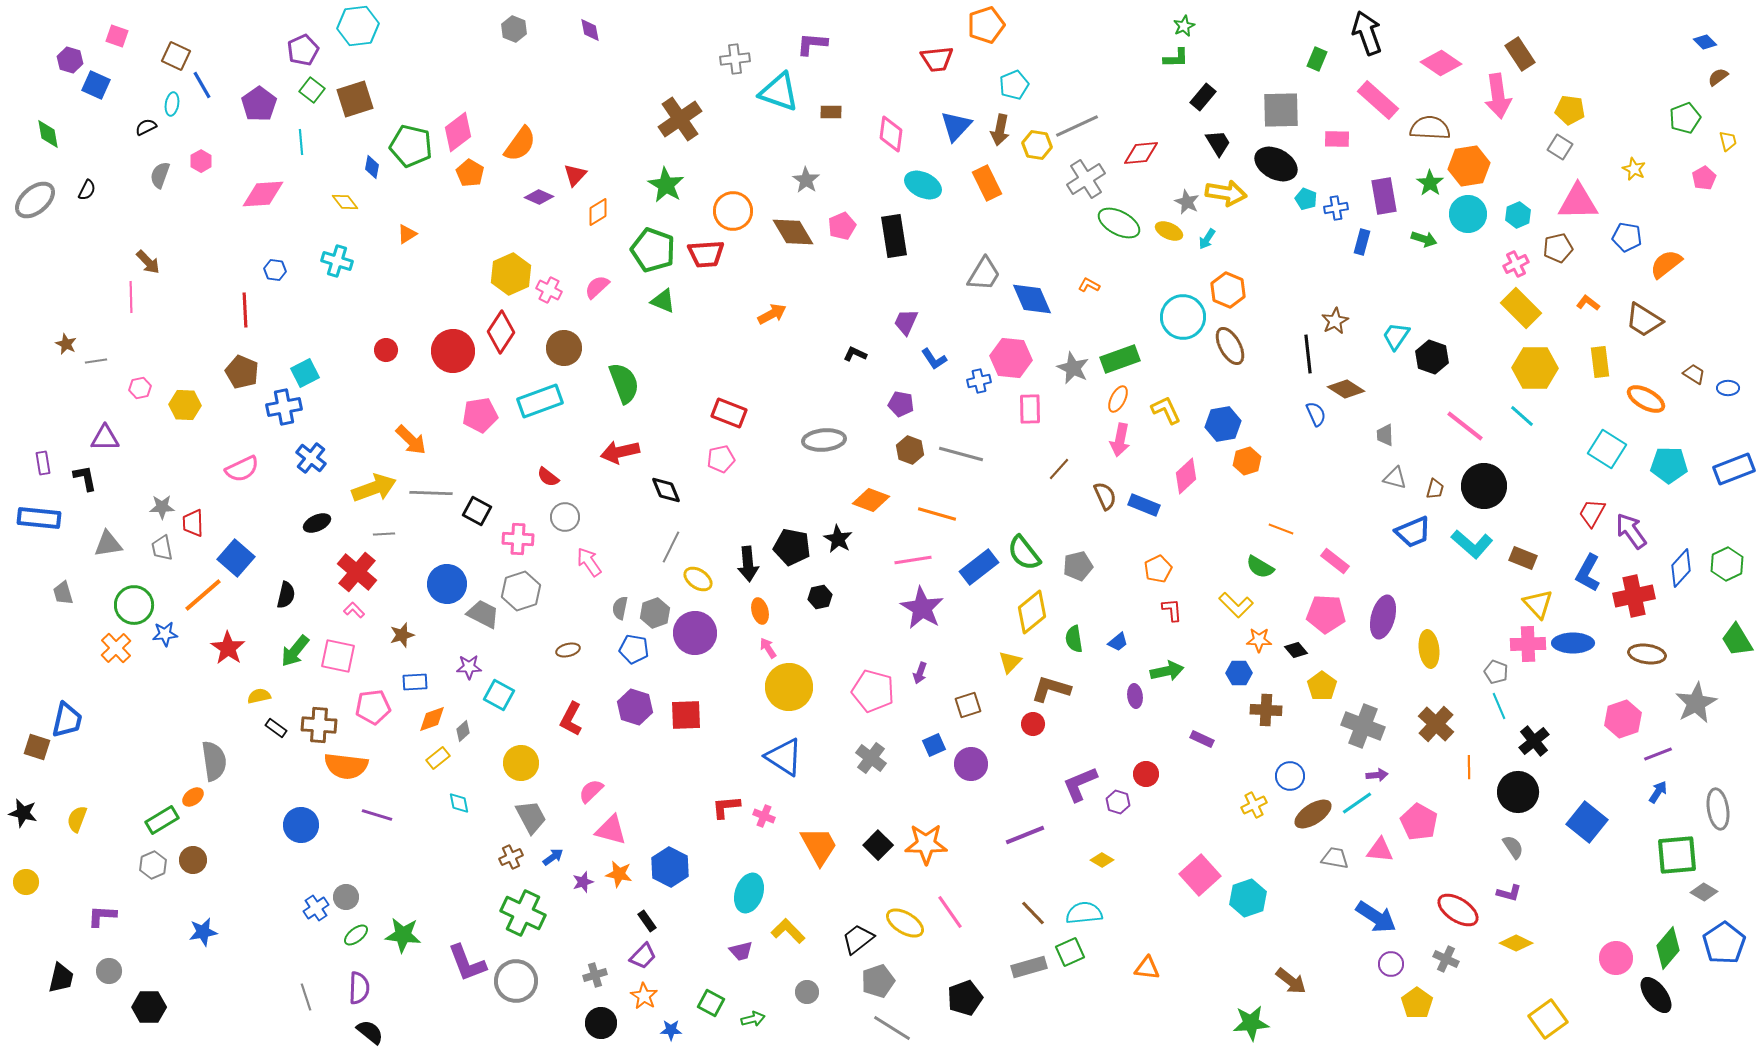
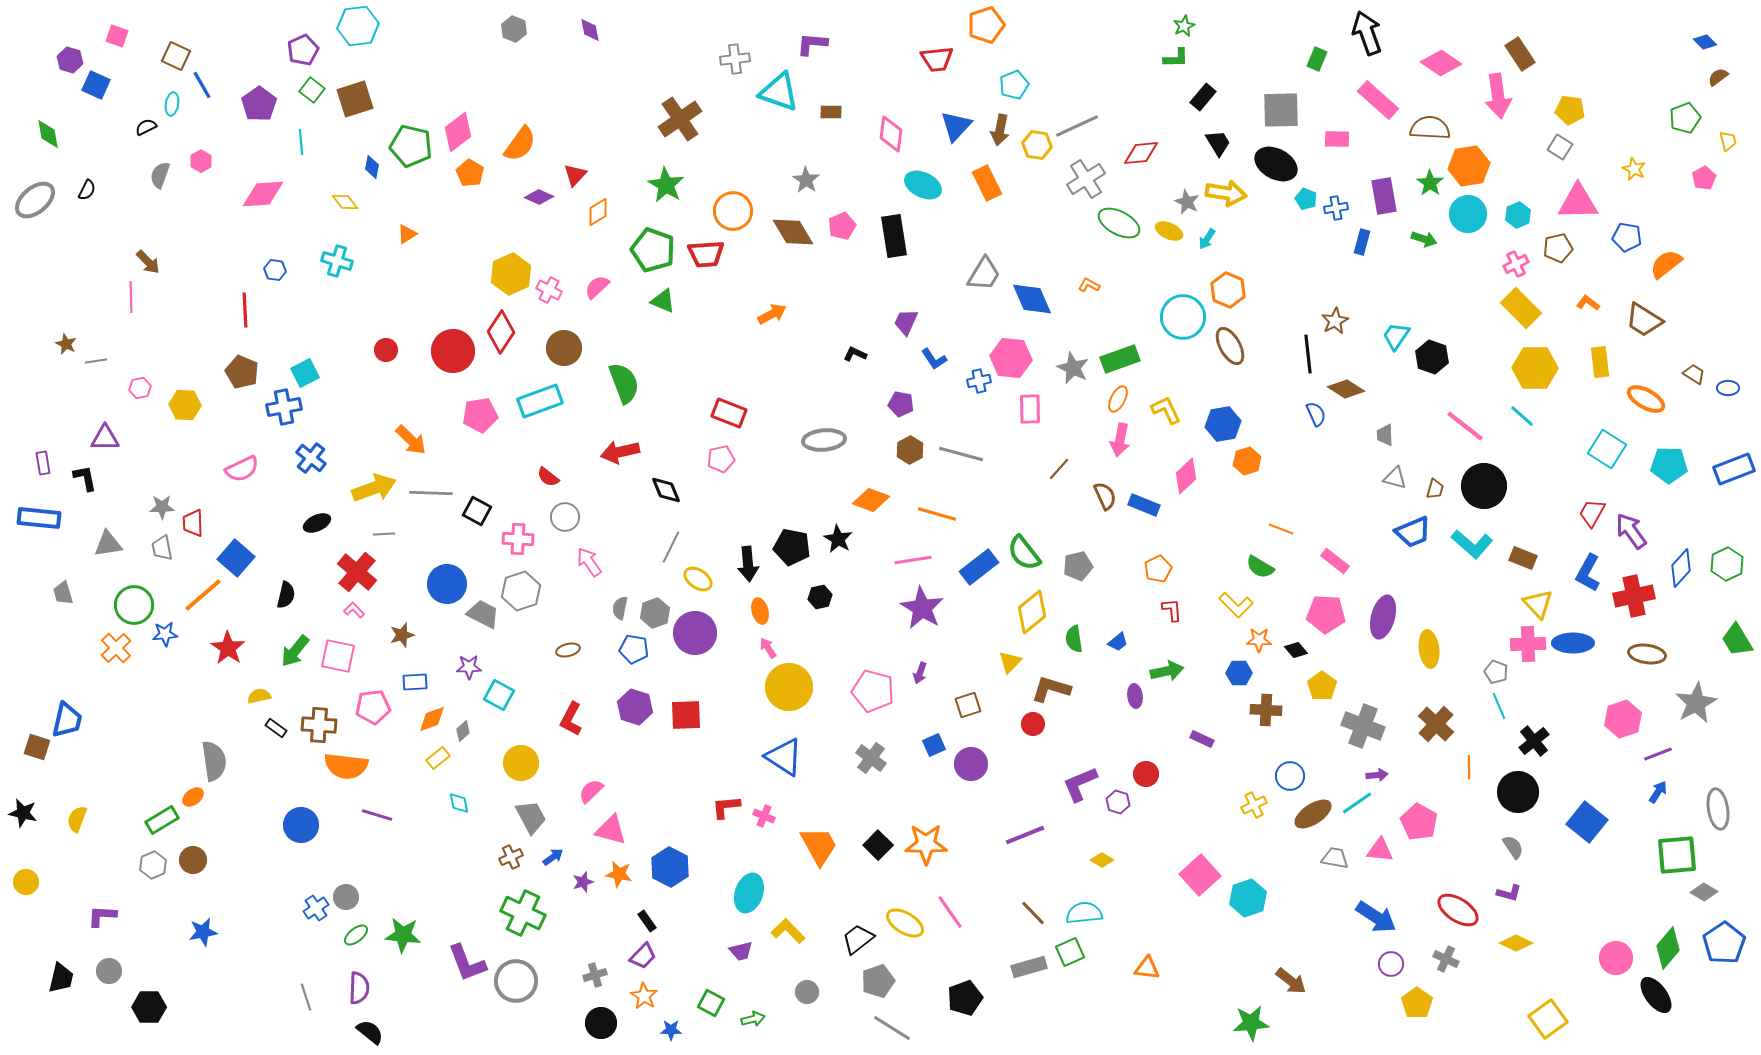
brown hexagon at (910, 450): rotated 12 degrees clockwise
